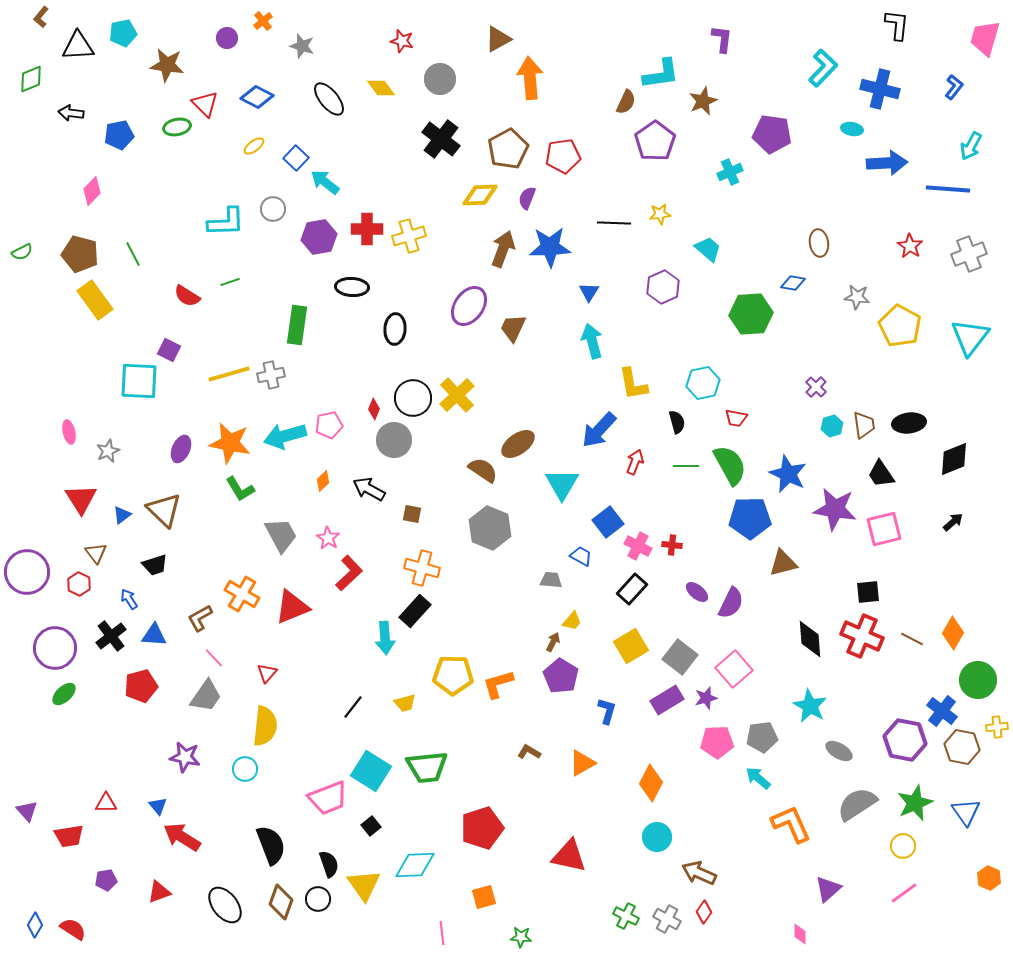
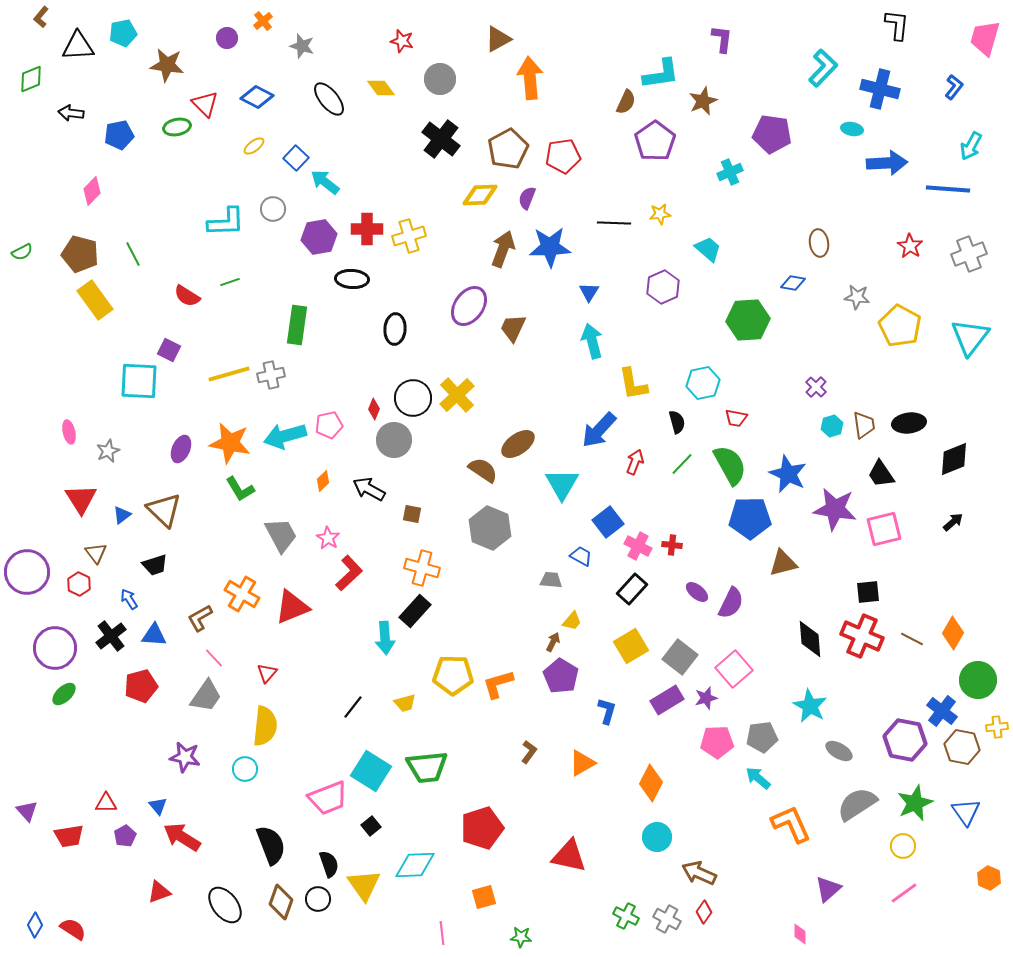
black ellipse at (352, 287): moved 8 px up
green hexagon at (751, 314): moved 3 px left, 6 px down
green line at (686, 466): moved 4 px left, 2 px up; rotated 45 degrees counterclockwise
brown L-shape at (529, 752): rotated 95 degrees clockwise
purple pentagon at (106, 880): moved 19 px right, 44 px up; rotated 20 degrees counterclockwise
